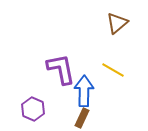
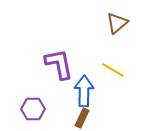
purple L-shape: moved 2 px left, 5 px up
purple hexagon: rotated 25 degrees counterclockwise
